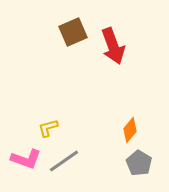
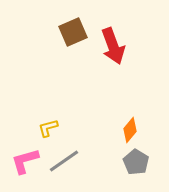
pink L-shape: moved 1 px left, 2 px down; rotated 144 degrees clockwise
gray pentagon: moved 3 px left, 1 px up
